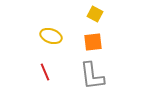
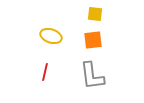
yellow square: rotated 21 degrees counterclockwise
orange square: moved 2 px up
red line: rotated 36 degrees clockwise
